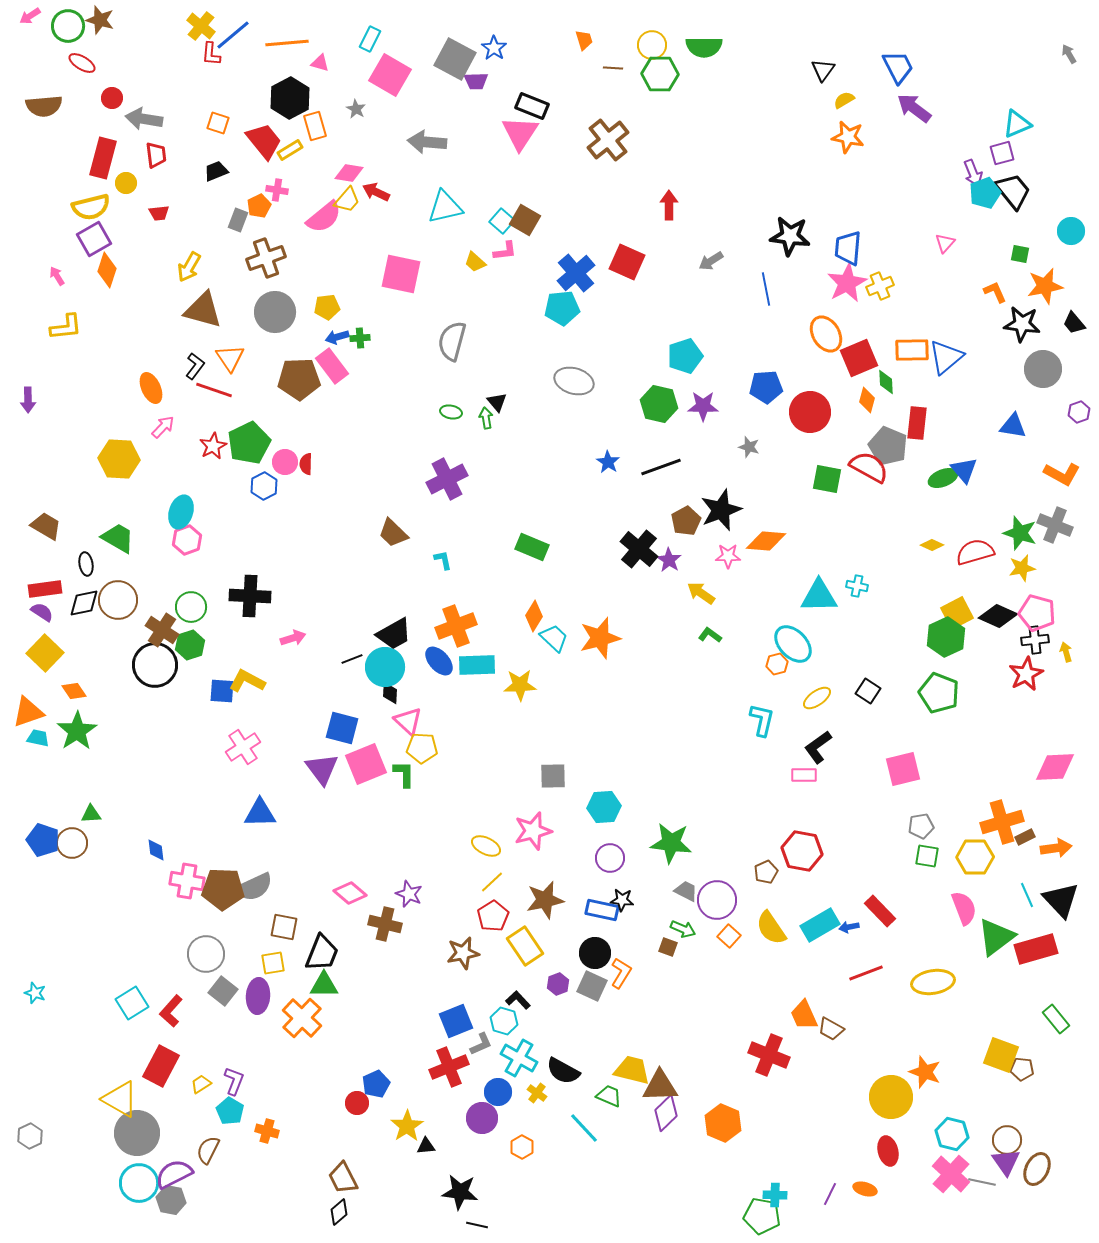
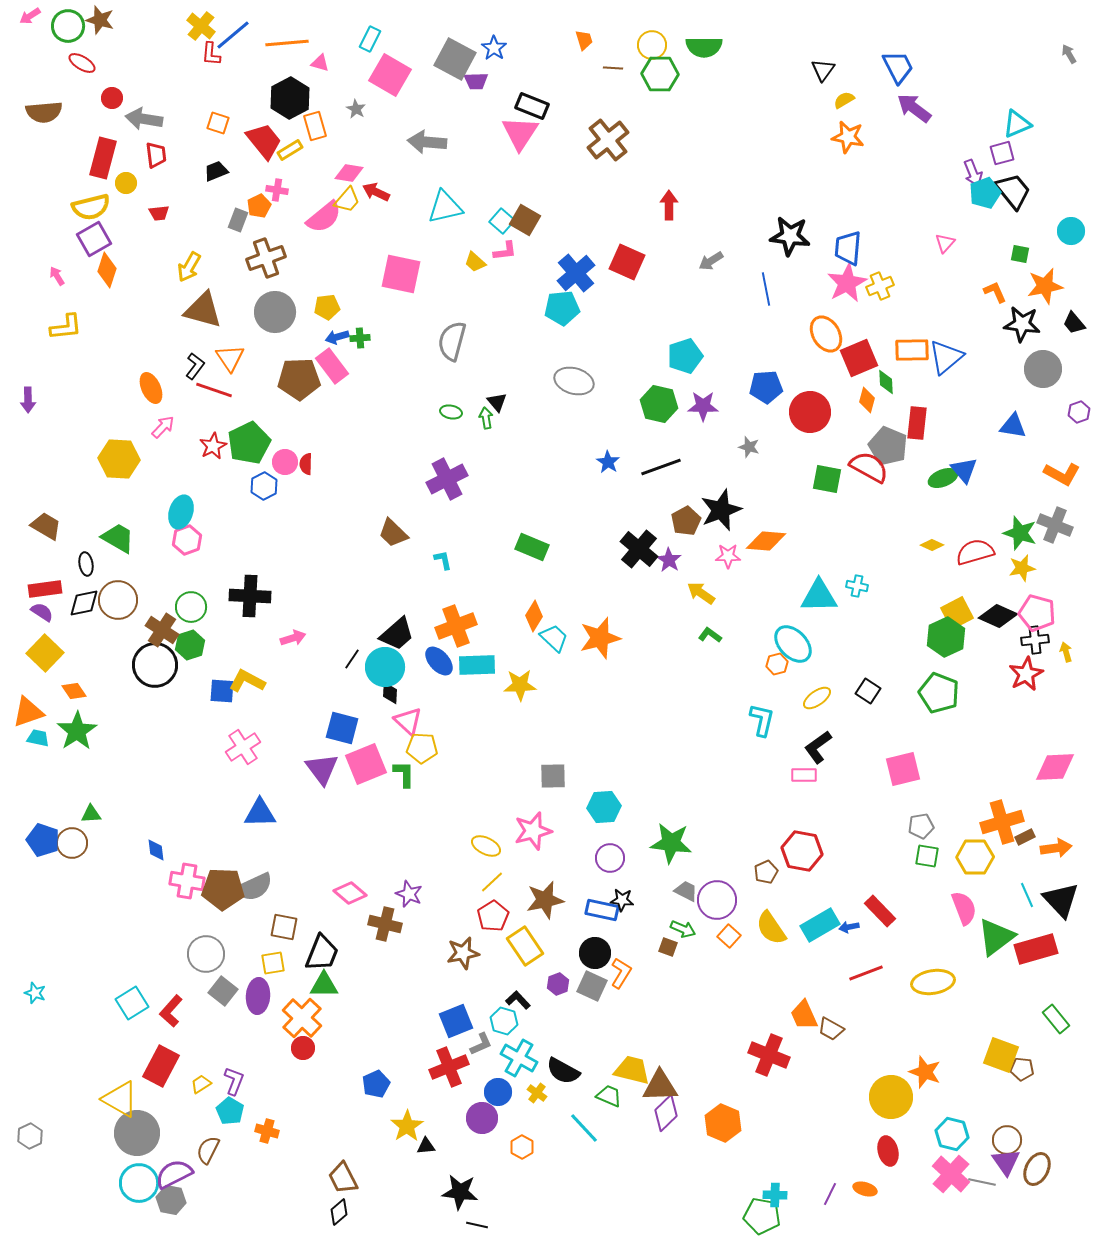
brown semicircle at (44, 106): moved 6 px down
black trapezoid at (394, 634): moved 3 px right; rotated 12 degrees counterclockwise
black line at (352, 659): rotated 35 degrees counterclockwise
red circle at (357, 1103): moved 54 px left, 55 px up
